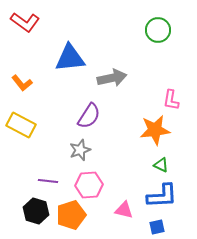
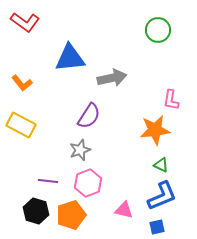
pink hexagon: moved 1 px left, 2 px up; rotated 16 degrees counterclockwise
blue L-shape: rotated 20 degrees counterclockwise
